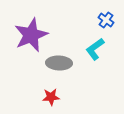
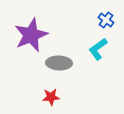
cyan L-shape: moved 3 px right
